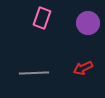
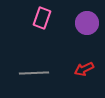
purple circle: moved 1 px left
red arrow: moved 1 px right, 1 px down
